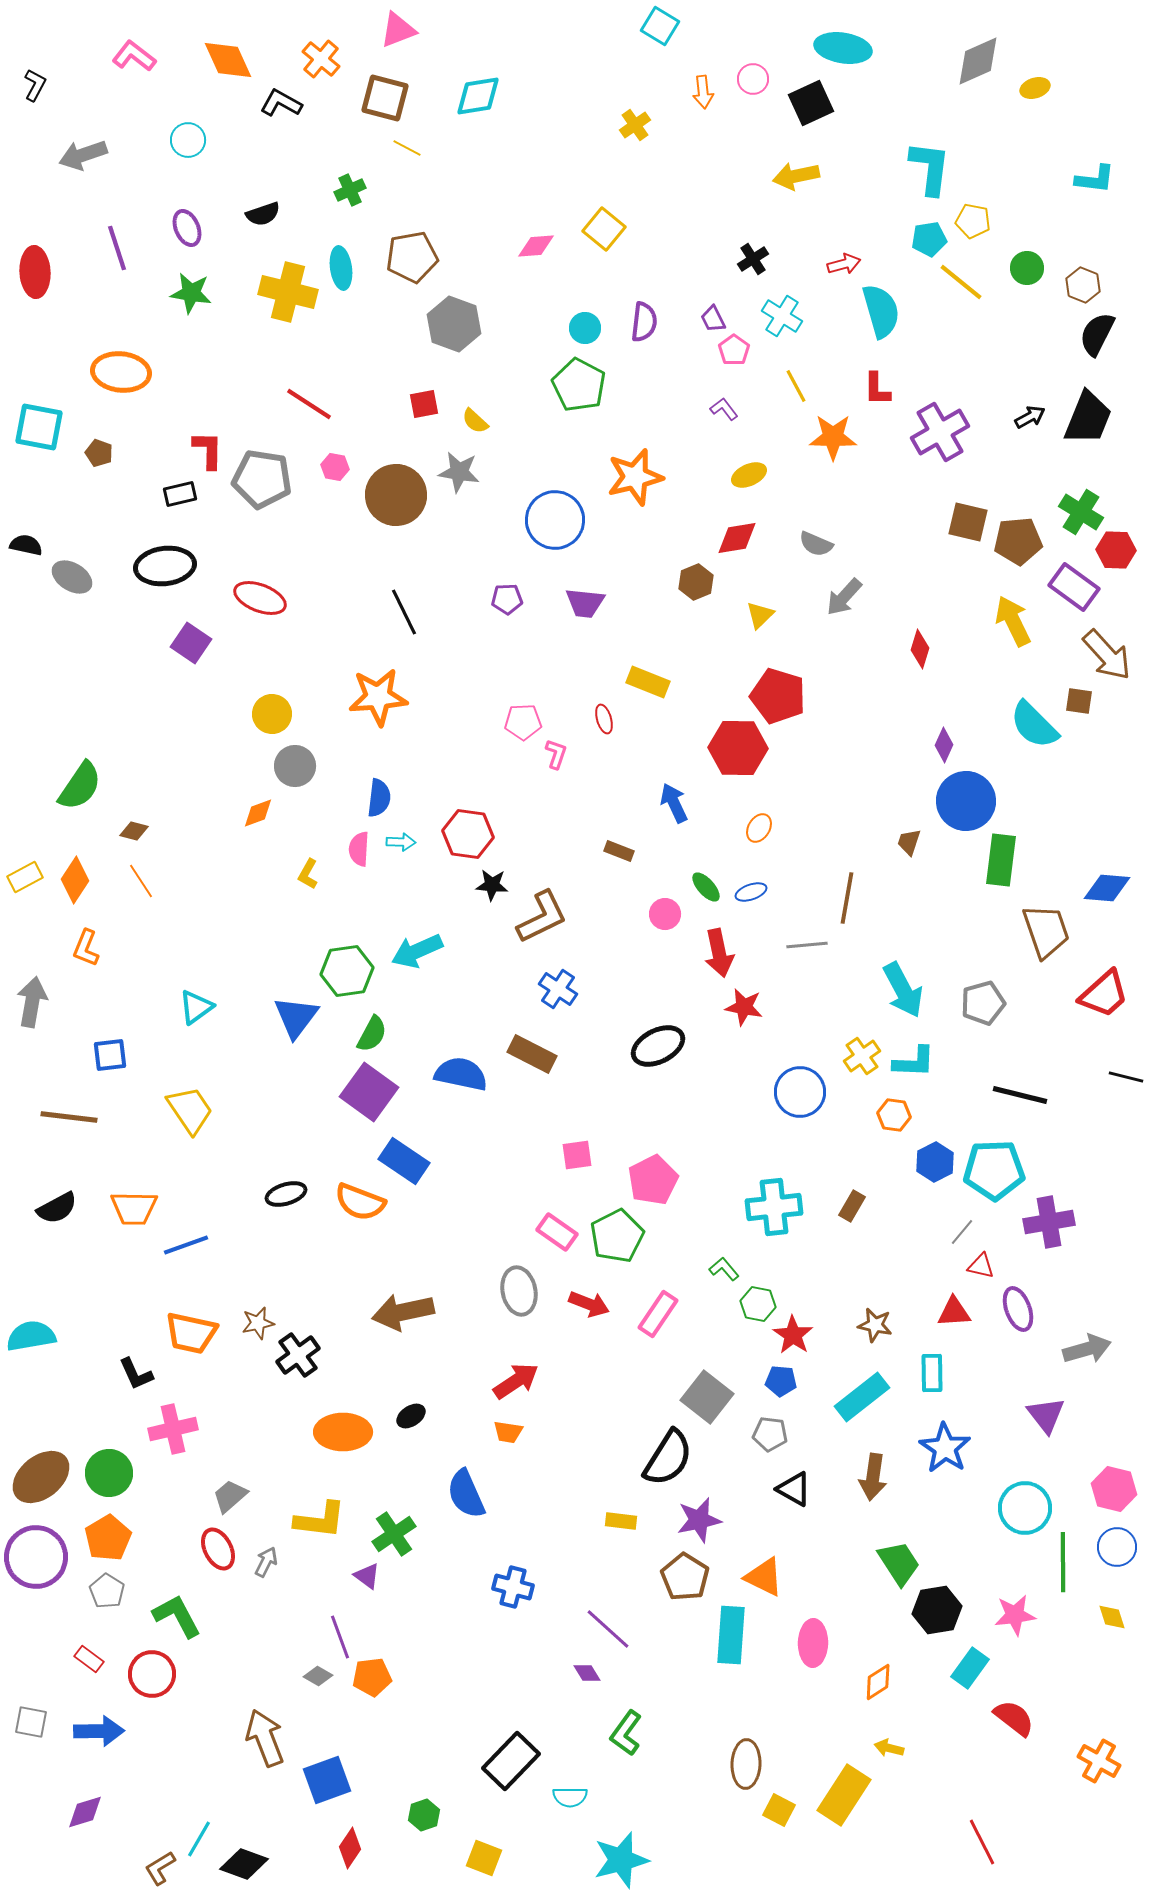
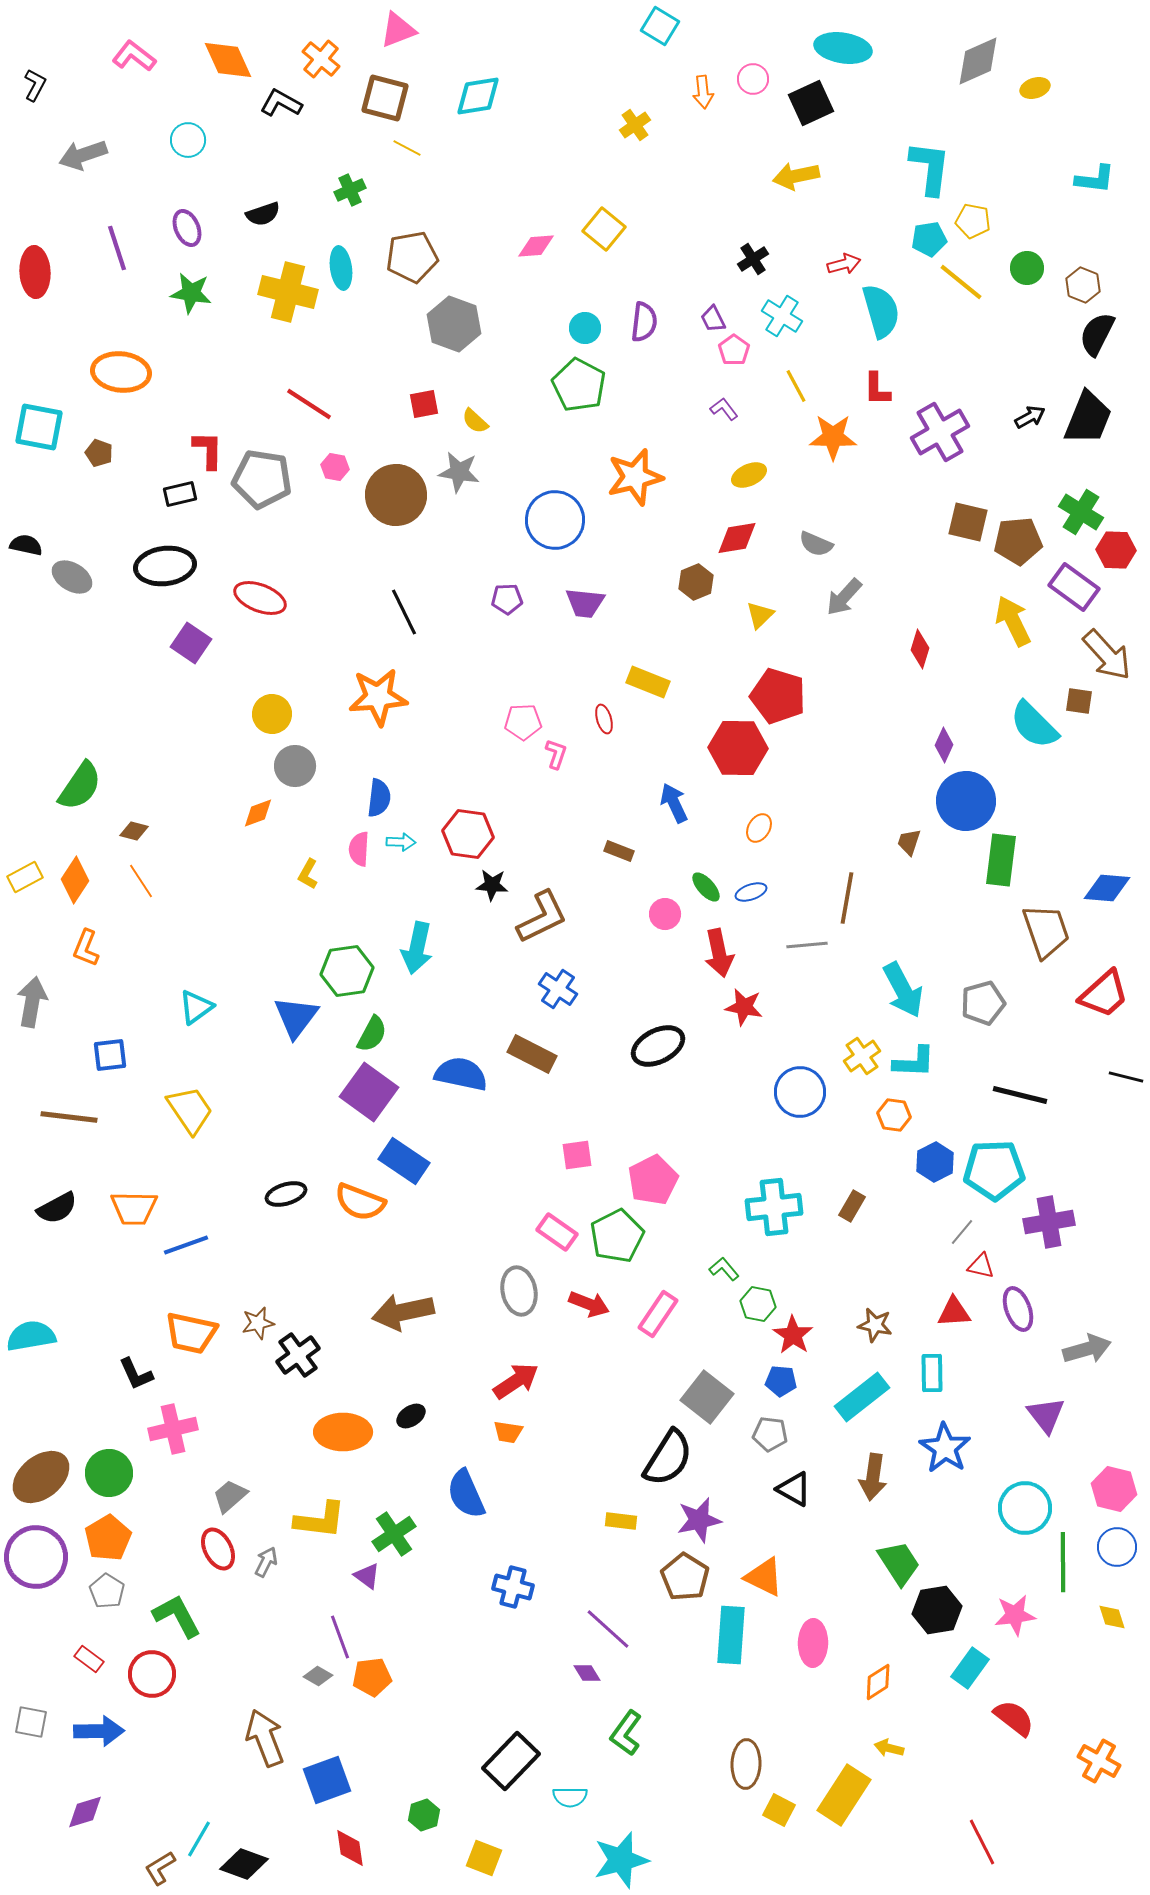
cyan arrow at (417, 951): moved 3 px up; rotated 54 degrees counterclockwise
red diamond at (350, 1848): rotated 42 degrees counterclockwise
